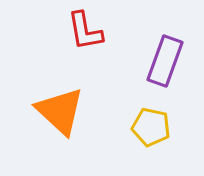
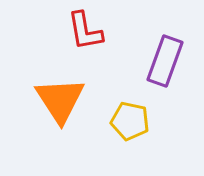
orange triangle: moved 11 px up; rotated 14 degrees clockwise
yellow pentagon: moved 21 px left, 6 px up
